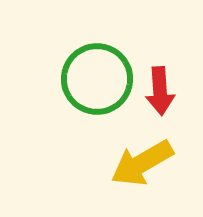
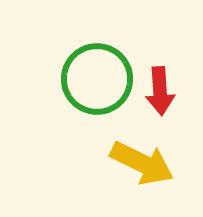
yellow arrow: rotated 124 degrees counterclockwise
